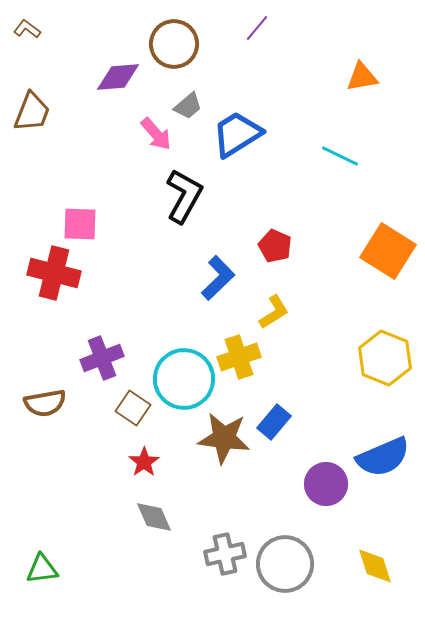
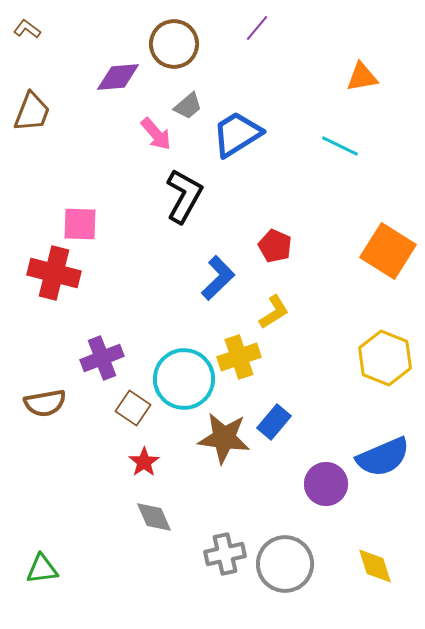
cyan line: moved 10 px up
